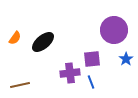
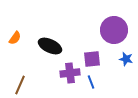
black ellipse: moved 7 px right, 4 px down; rotated 65 degrees clockwise
blue star: rotated 24 degrees counterclockwise
brown line: rotated 54 degrees counterclockwise
